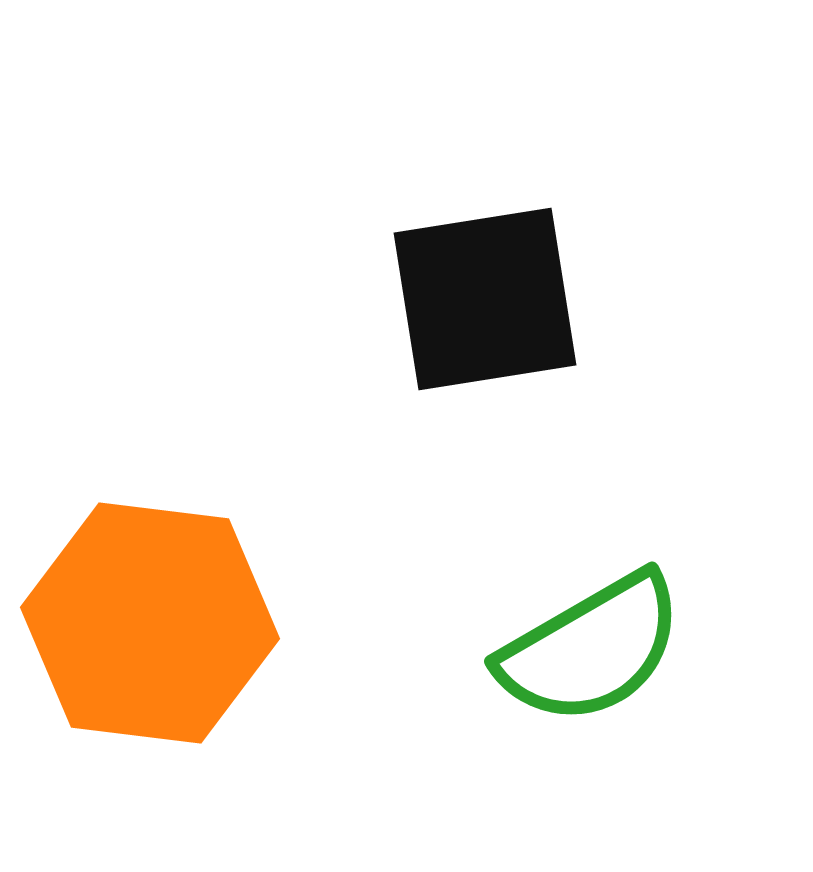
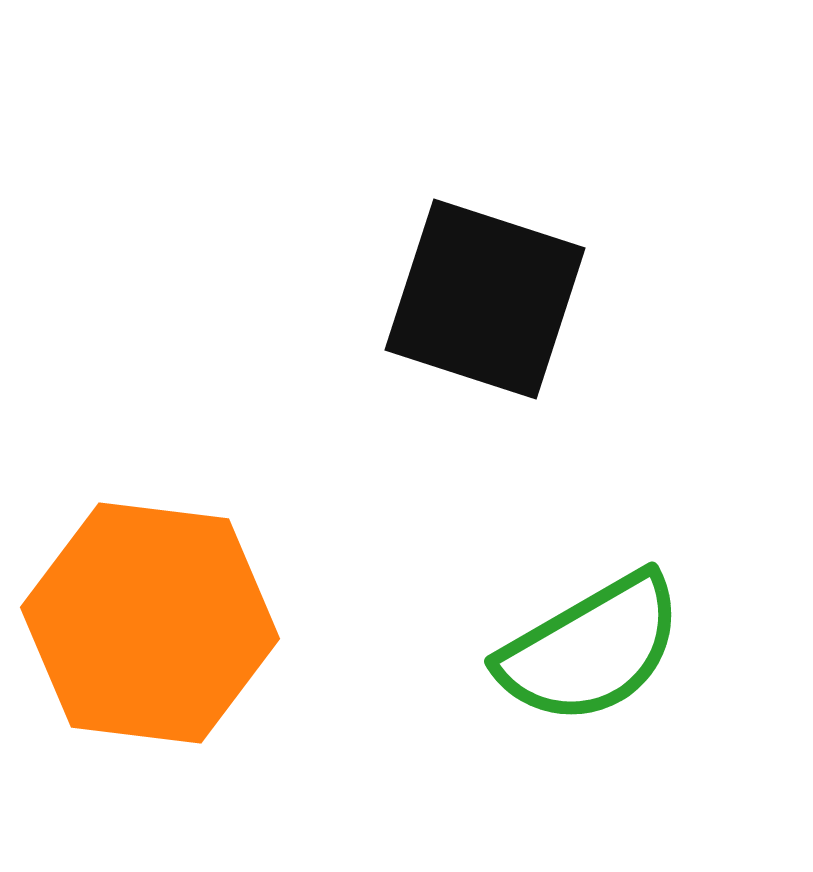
black square: rotated 27 degrees clockwise
